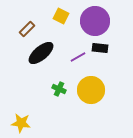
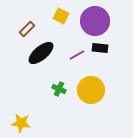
purple line: moved 1 px left, 2 px up
